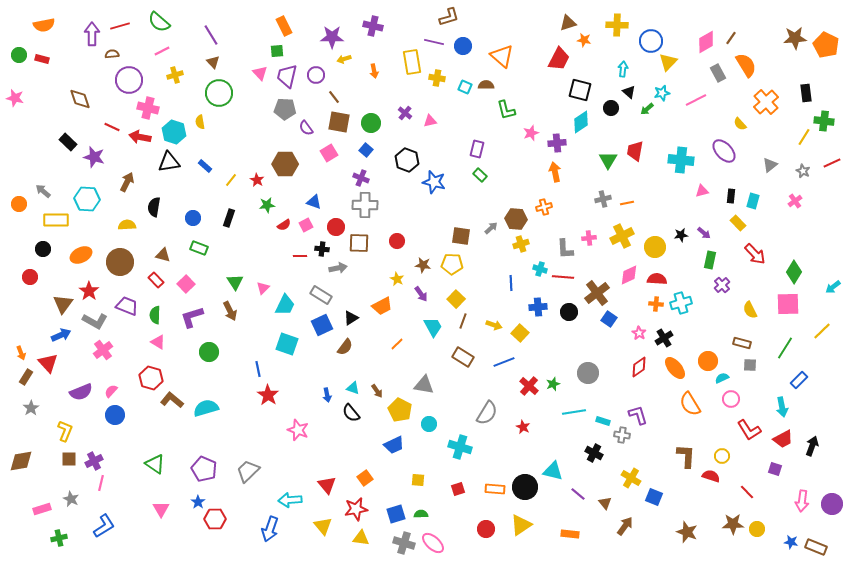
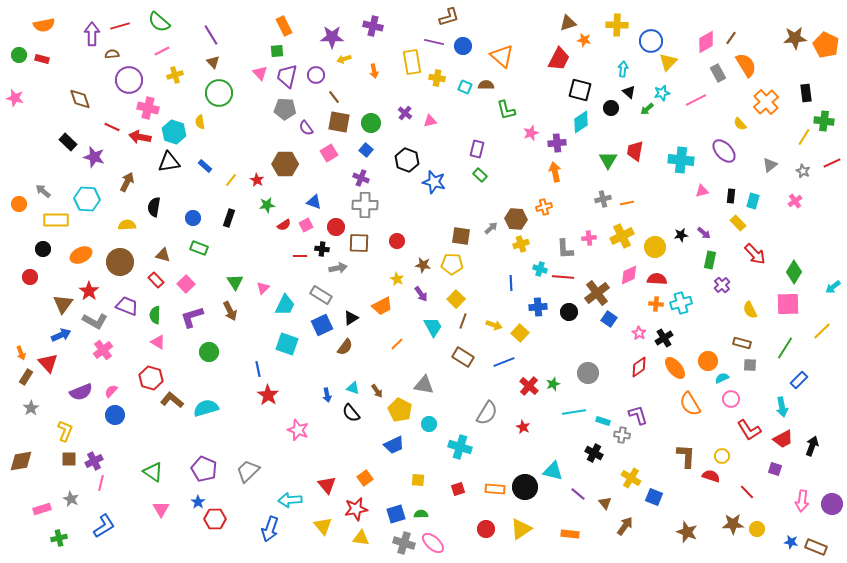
green triangle at (155, 464): moved 2 px left, 8 px down
yellow triangle at (521, 525): moved 4 px down
